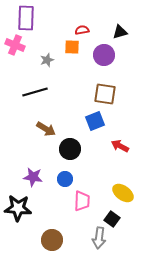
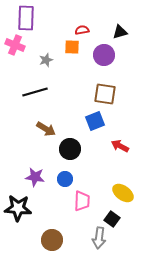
gray star: moved 1 px left
purple star: moved 2 px right
